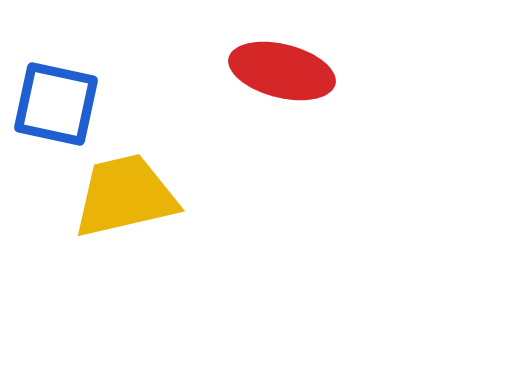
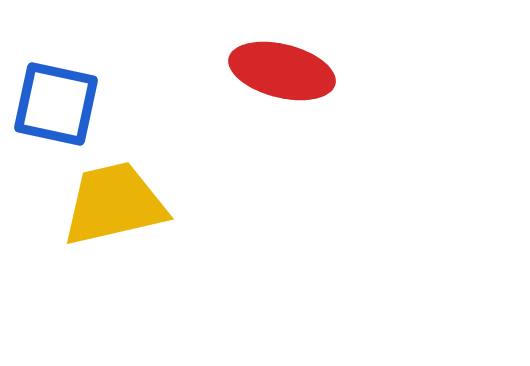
yellow trapezoid: moved 11 px left, 8 px down
